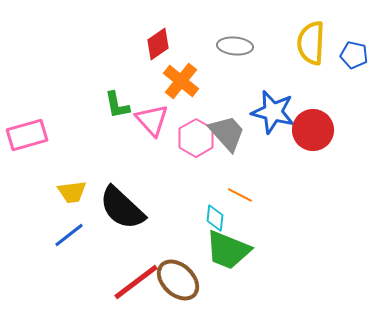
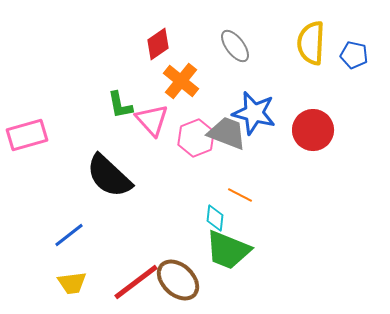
gray ellipse: rotated 48 degrees clockwise
green L-shape: moved 3 px right
blue star: moved 19 px left, 1 px down
gray trapezoid: rotated 27 degrees counterclockwise
pink hexagon: rotated 9 degrees clockwise
yellow trapezoid: moved 91 px down
black semicircle: moved 13 px left, 32 px up
